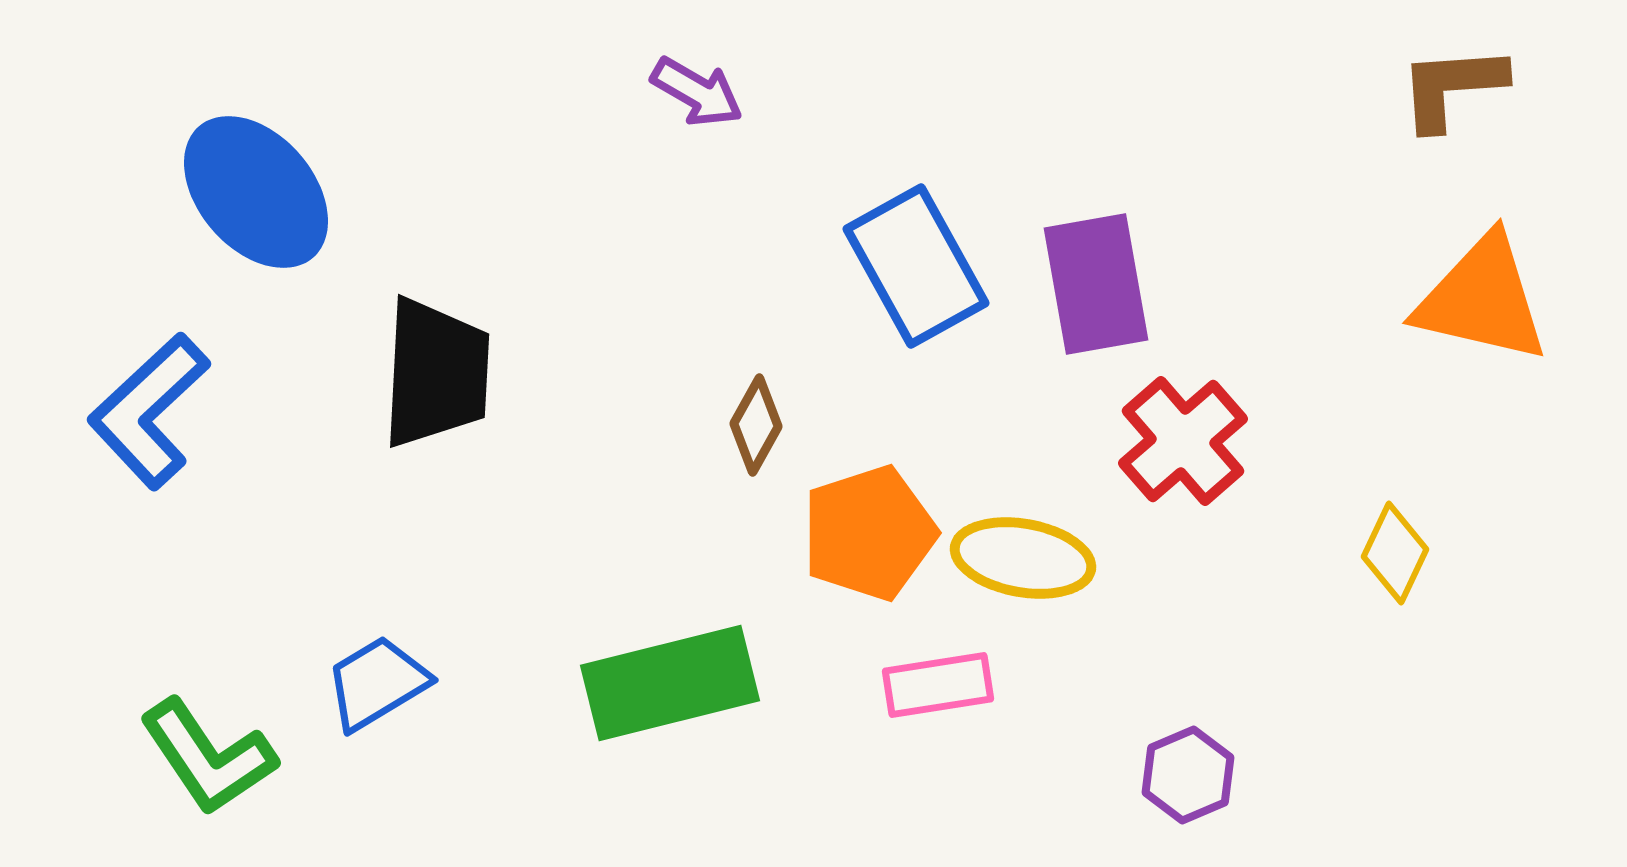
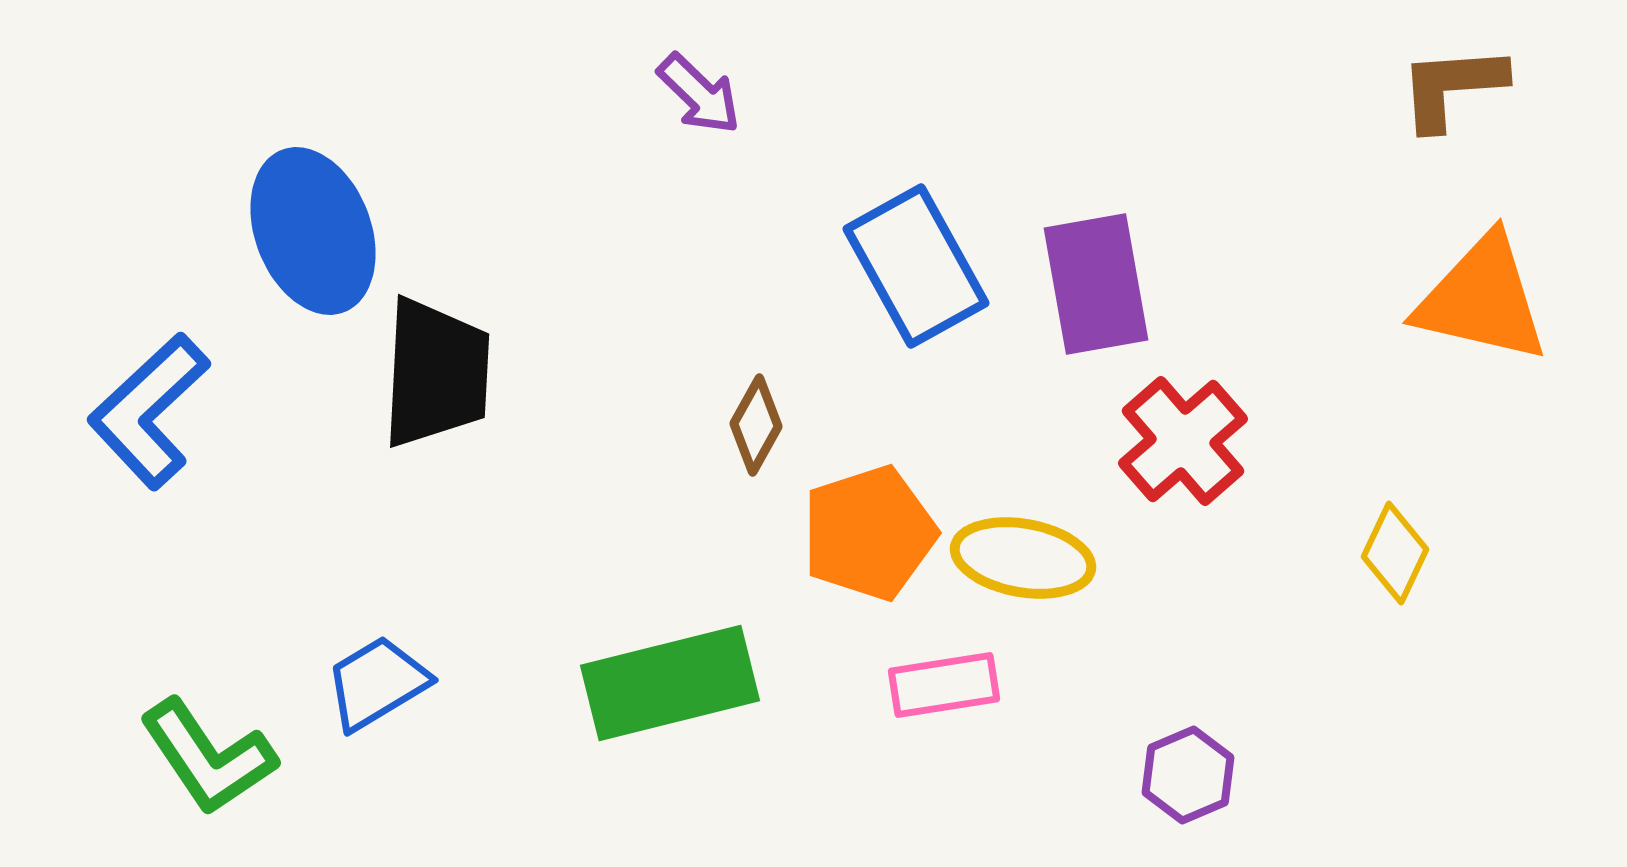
purple arrow: moved 2 px right, 2 px down; rotated 14 degrees clockwise
blue ellipse: moved 57 px right, 39 px down; rotated 20 degrees clockwise
pink rectangle: moved 6 px right
